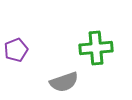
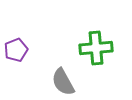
gray semicircle: moved 1 px left; rotated 80 degrees clockwise
